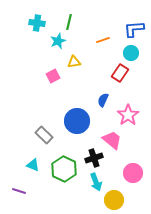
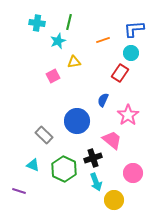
black cross: moved 1 px left
